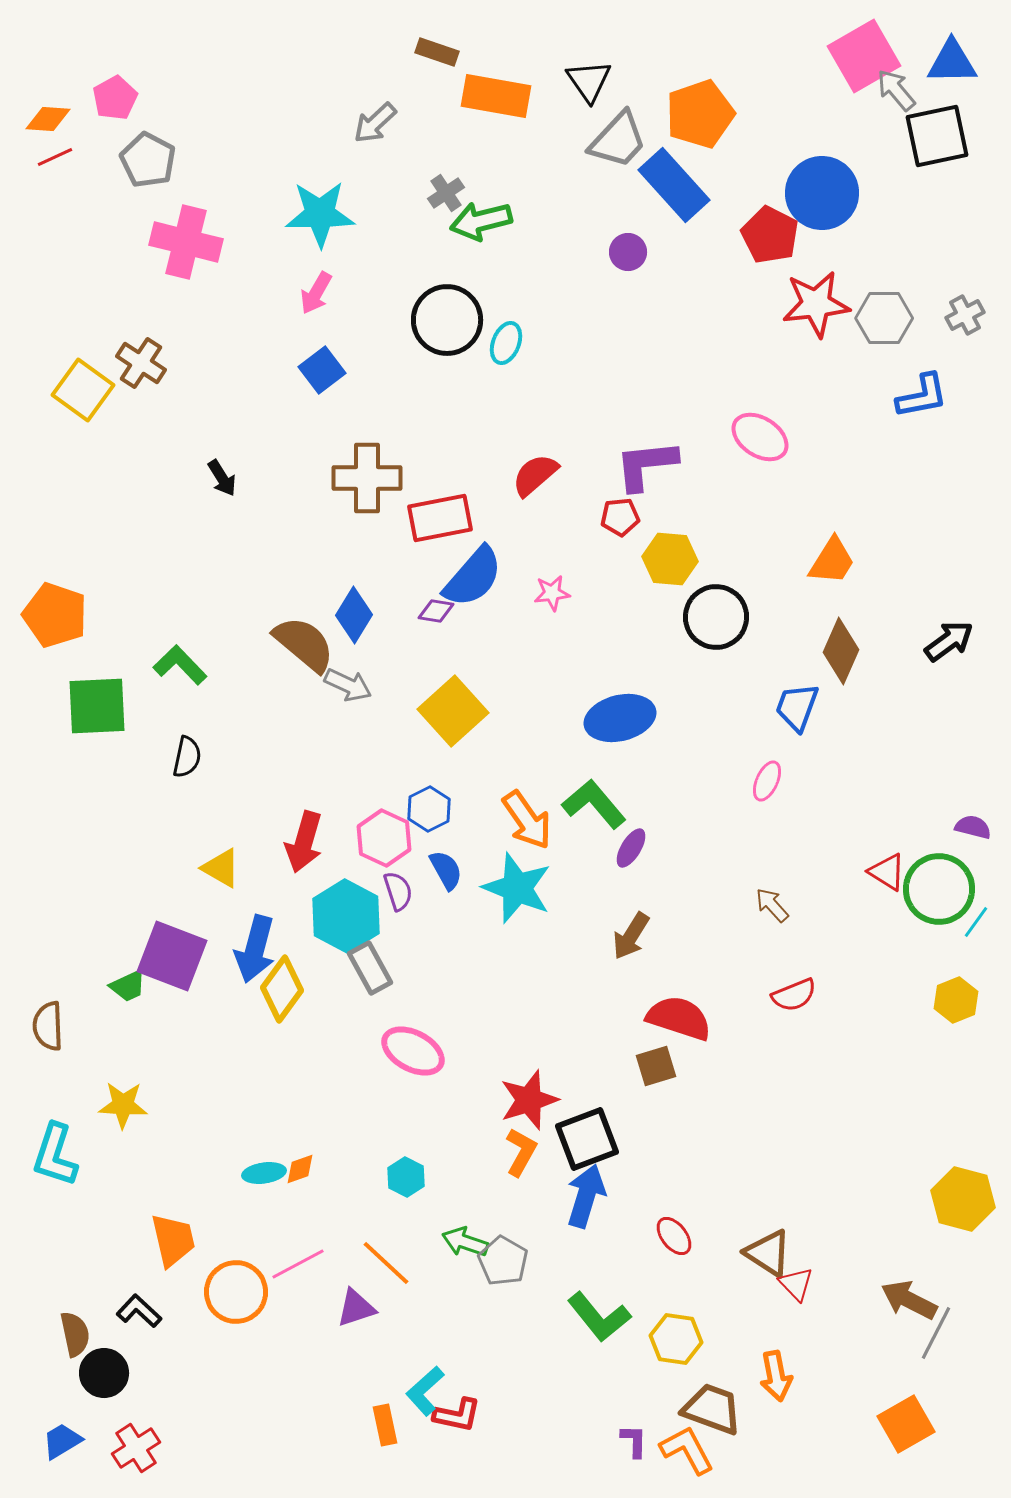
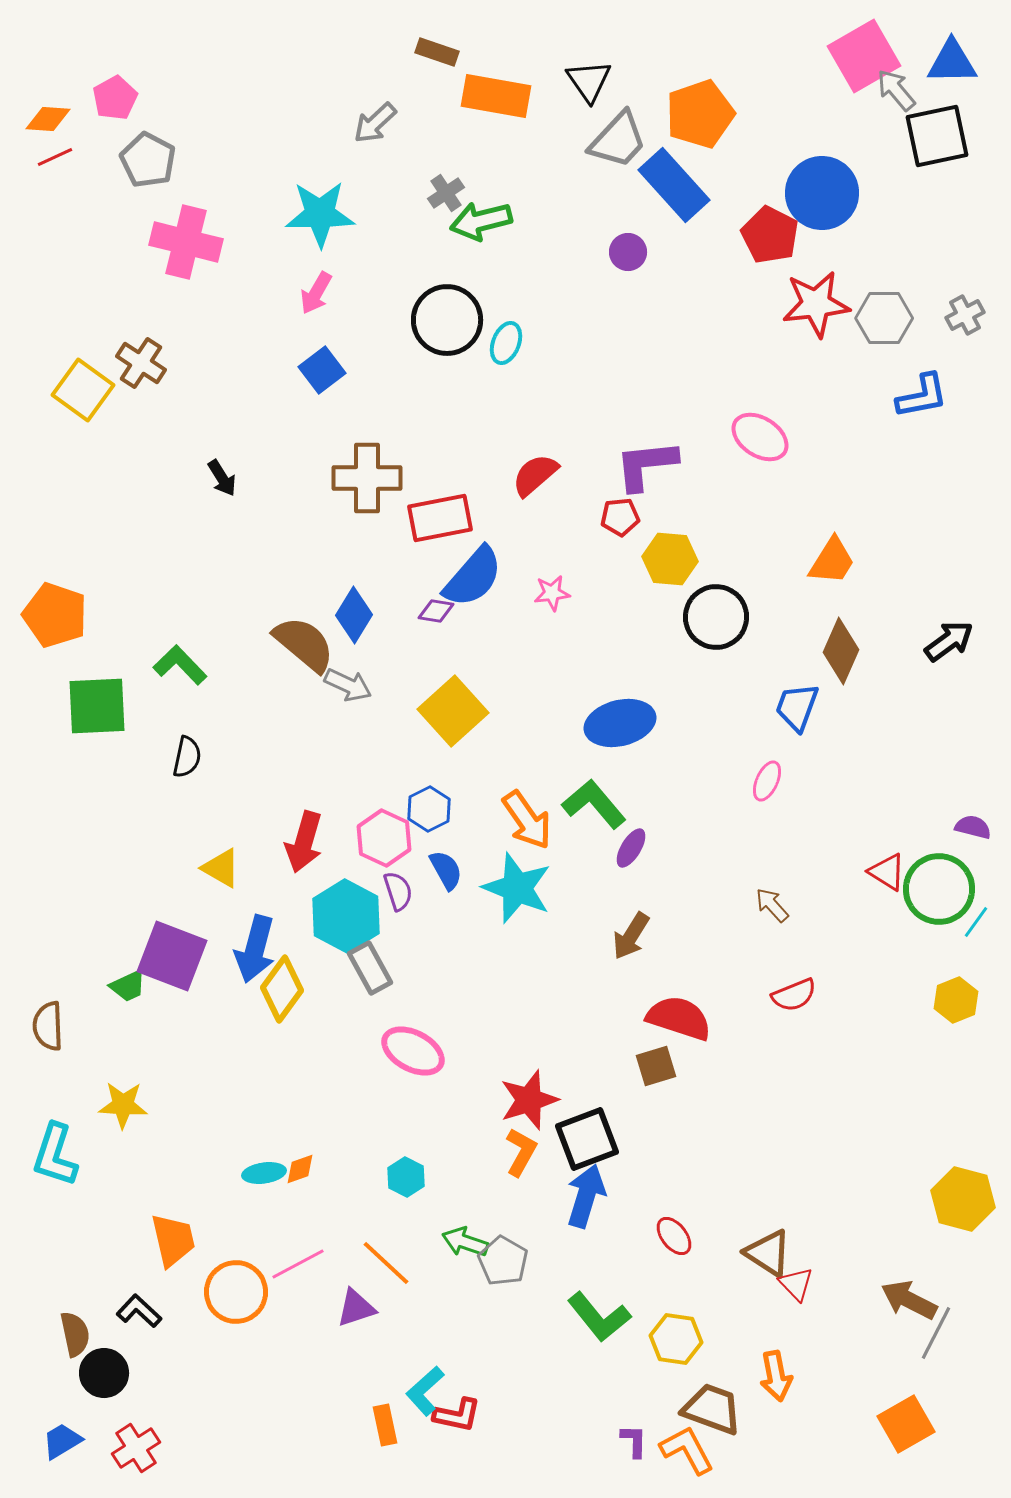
blue ellipse at (620, 718): moved 5 px down
